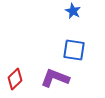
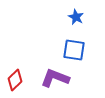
blue star: moved 3 px right, 6 px down
red diamond: moved 1 px down
